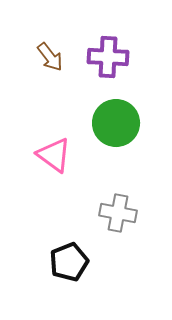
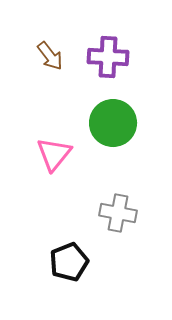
brown arrow: moved 1 px up
green circle: moved 3 px left
pink triangle: moved 1 px up; rotated 33 degrees clockwise
